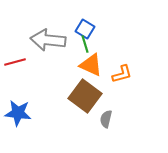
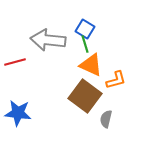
orange L-shape: moved 6 px left, 6 px down
